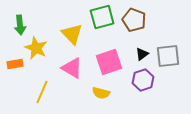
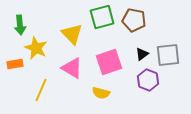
brown pentagon: rotated 10 degrees counterclockwise
gray square: moved 1 px up
purple hexagon: moved 5 px right; rotated 20 degrees counterclockwise
yellow line: moved 1 px left, 2 px up
